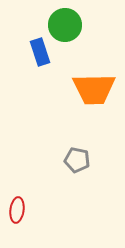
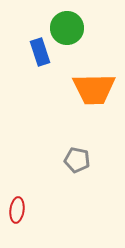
green circle: moved 2 px right, 3 px down
